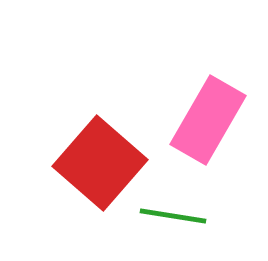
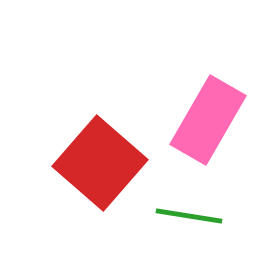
green line: moved 16 px right
